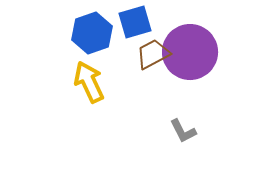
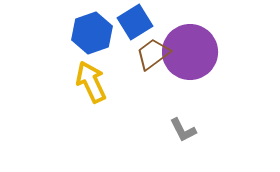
blue square: rotated 16 degrees counterclockwise
brown trapezoid: rotated 9 degrees counterclockwise
yellow arrow: moved 2 px right
gray L-shape: moved 1 px up
